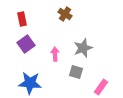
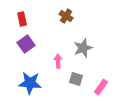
brown cross: moved 1 px right, 2 px down
pink arrow: moved 3 px right, 7 px down
gray square: moved 7 px down
